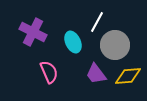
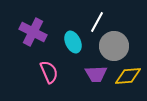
gray circle: moved 1 px left, 1 px down
purple trapezoid: rotated 55 degrees counterclockwise
